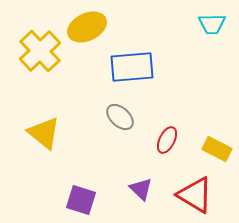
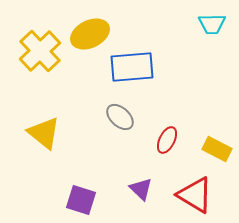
yellow ellipse: moved 3 px right, 7 px down
